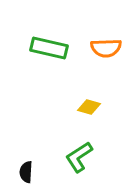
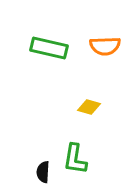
orange semicircle: moved 1 px left, 2 px up
green L-shape: moved 4 px left, 2 px down; rotated 48 degrees counterclockwise
black semicircle: moved 17 px right
